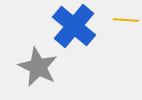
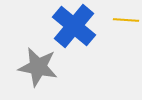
gray star: rotated 15 degrees counterclockwise
